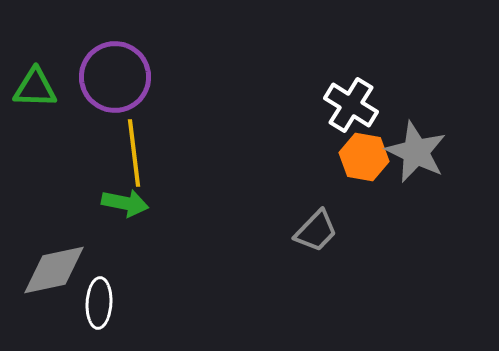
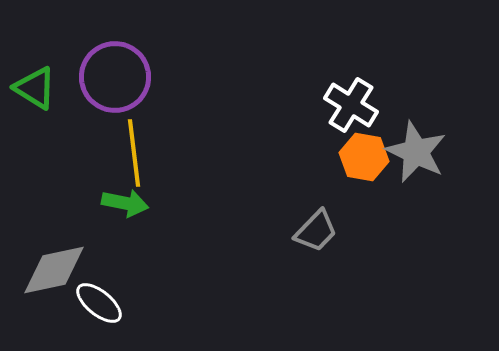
green triangle: rotated 30 degrees clockwise
white ellipse: rotated 54 degrees counterclockwise
